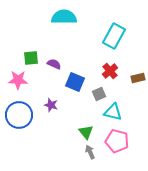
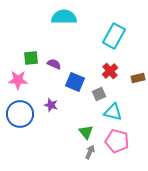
blue circle: moved 1 px right, 1 px up
gray arrow: rotated 48 degrees clockwise
